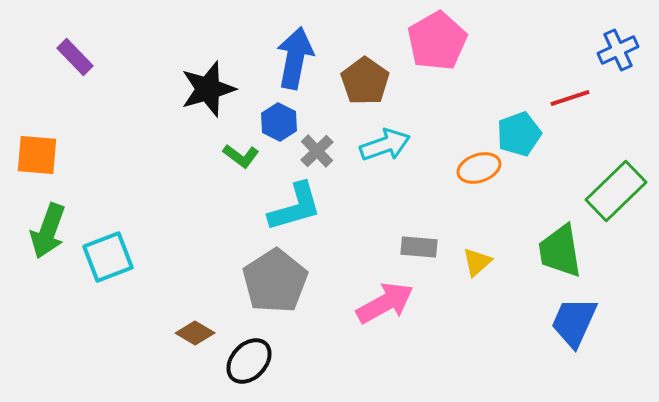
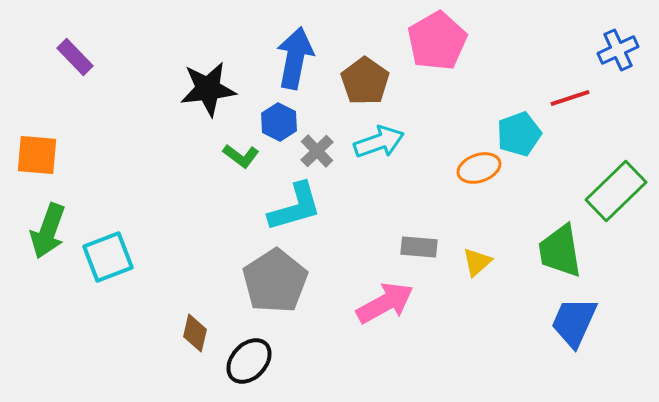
black star: rotated 10 degrees clockwise
cyan arrow: moved 6 px left, 3 px up
brown diamond: rotated 72 degrees clockwise
